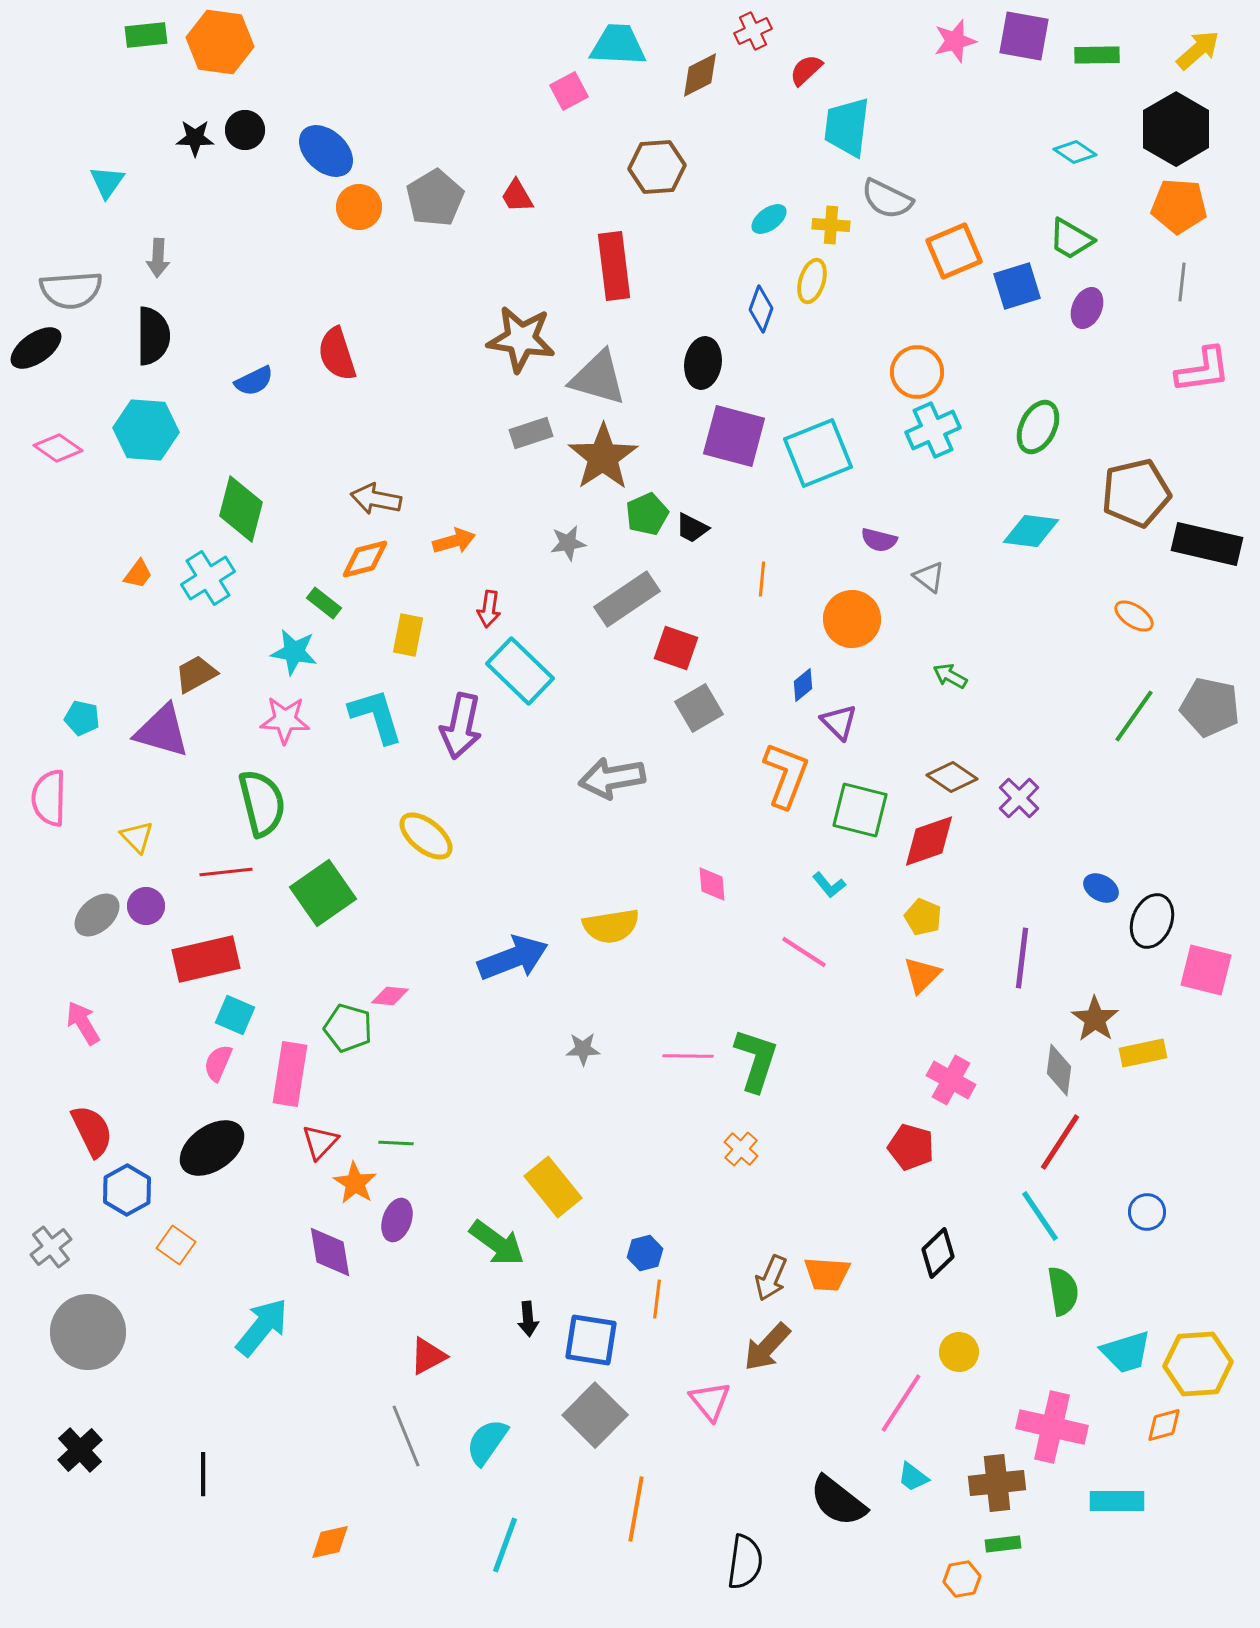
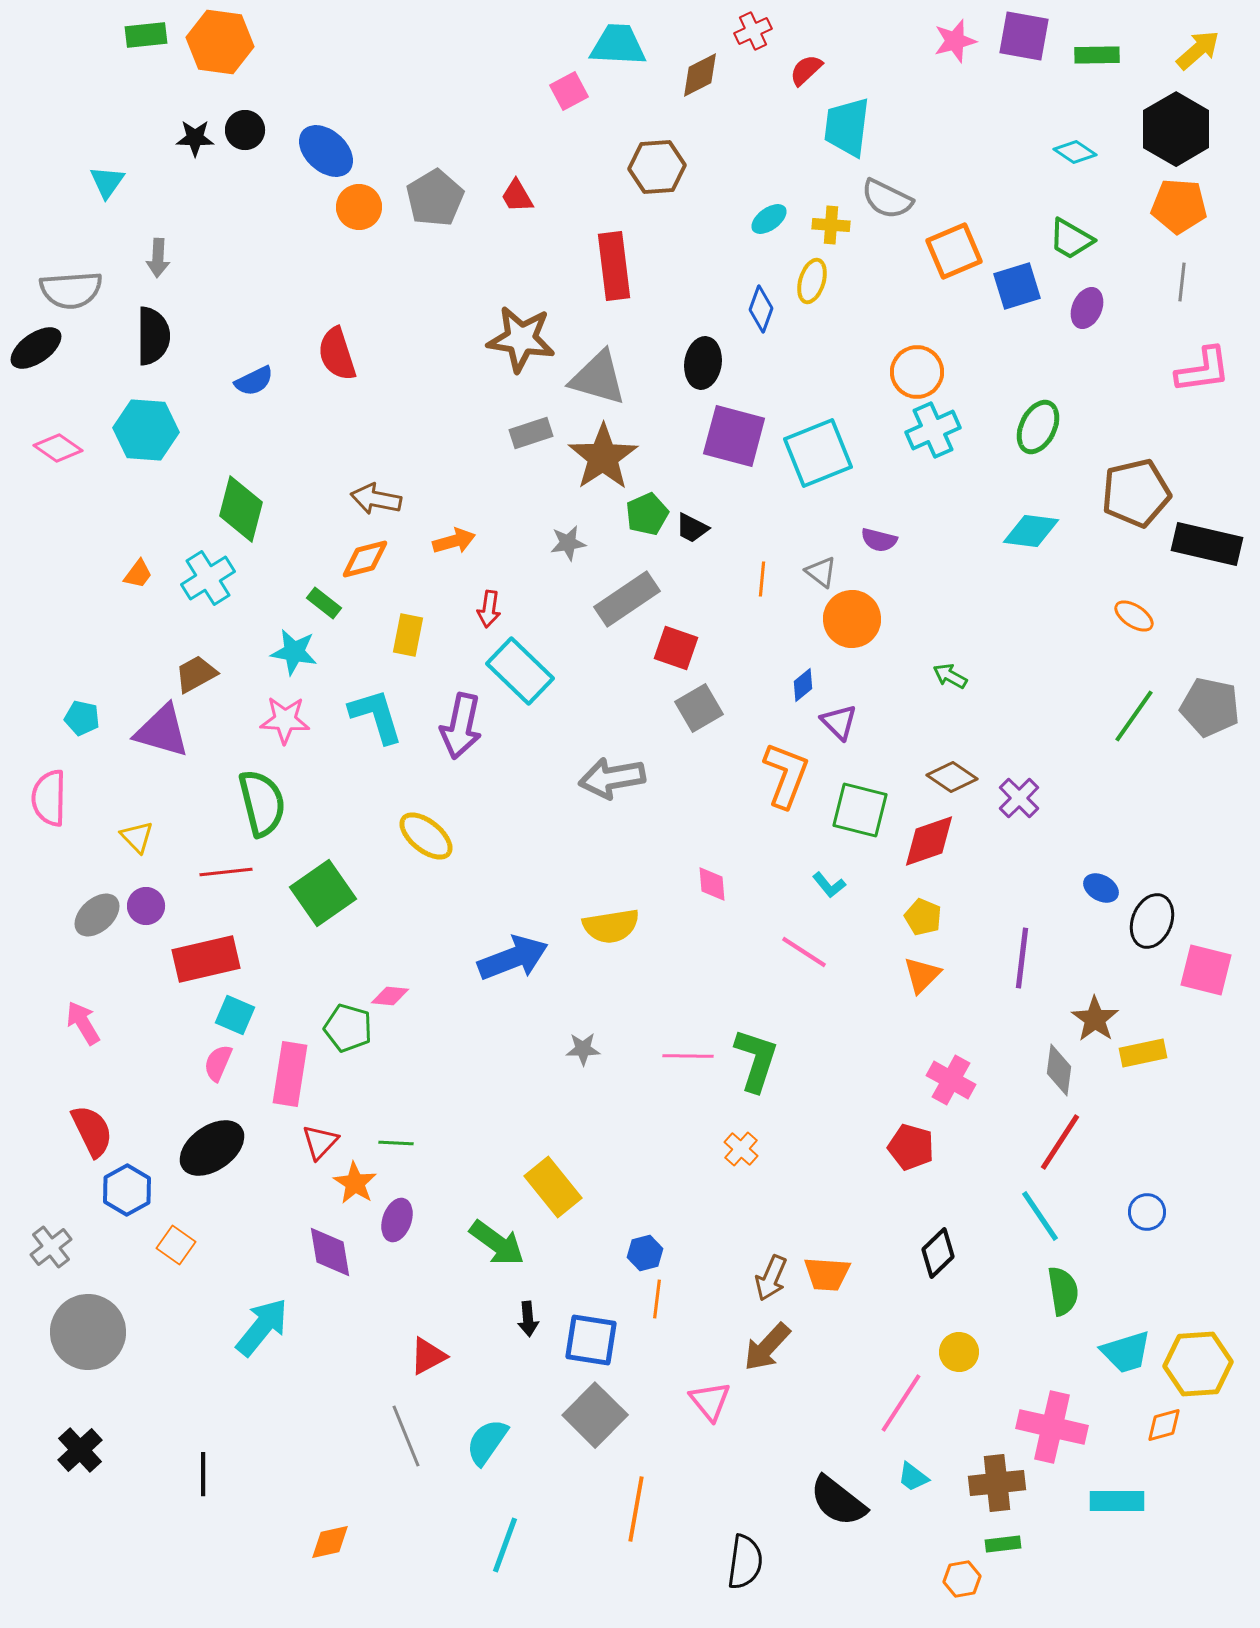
gray triangle at (929, 577): moved 108 px left, 5 px up
